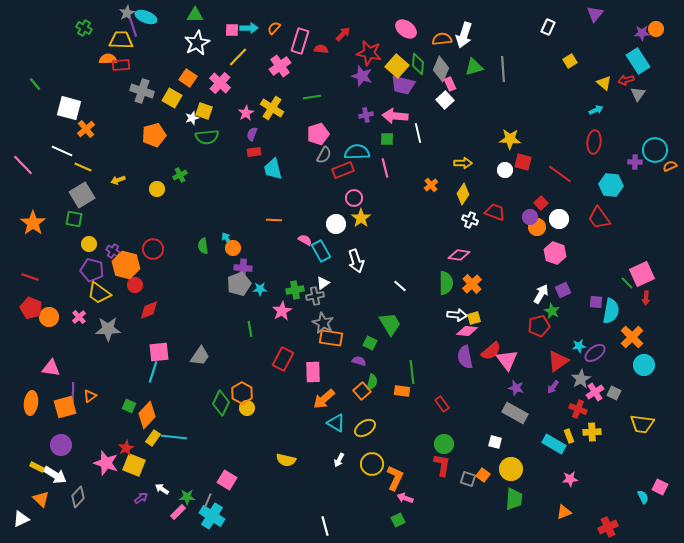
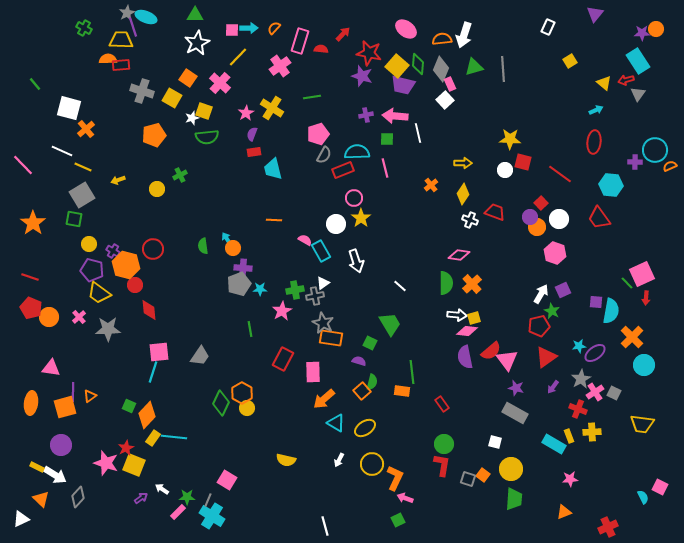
red diamond at (149, 310): rotated 75 degrees counterclockwise
red triangle at (558, 361): moved 12 px left, 4 px up
